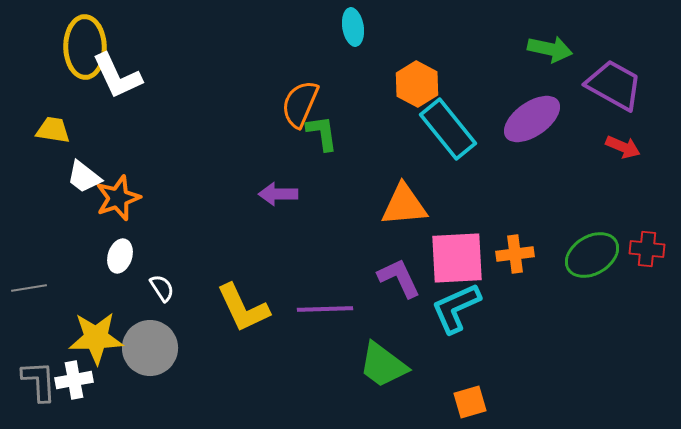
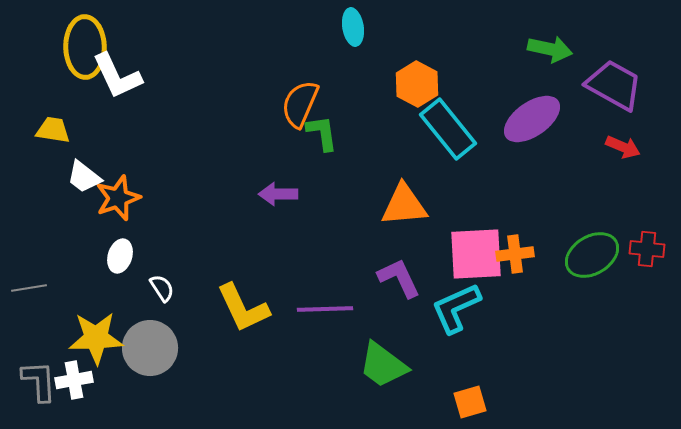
pink square: moved 19 px right, 4 px up
